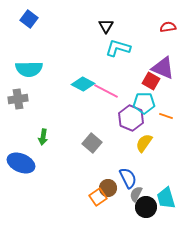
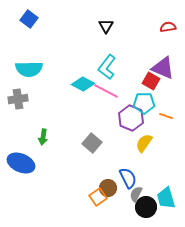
cyan L-shape: moved 11 px left, 19 px down; rotated 70 degrees counterclockwise
